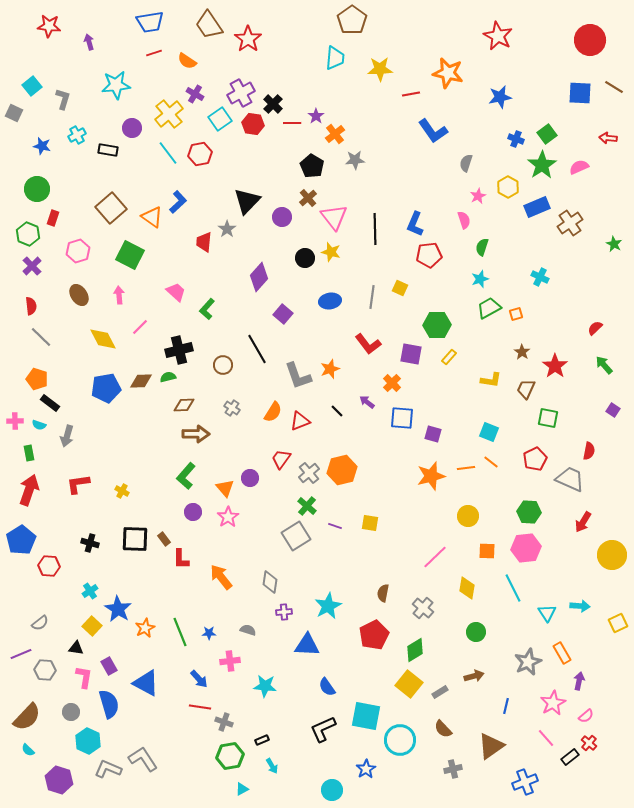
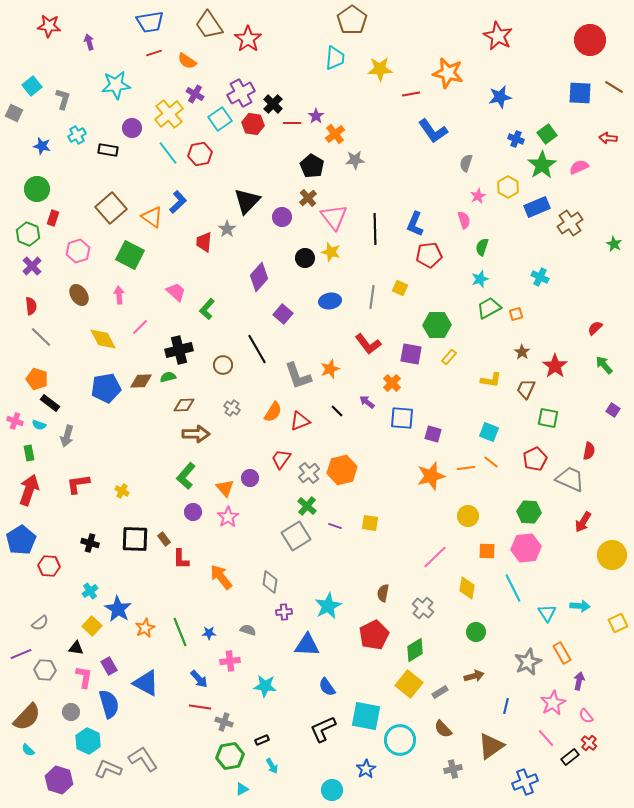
pink cross at (15, 421): rotated 21 degrees clockwise
pink semicircle at (586, 716): rotated 91 degrees clockwise
